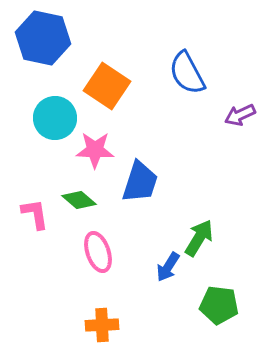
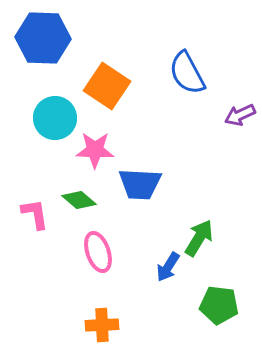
blue hexagon: rotated 10 degrees counterclockwise
blue trapezoid: moved 2 px down; rotated 75 degrees clockwise
